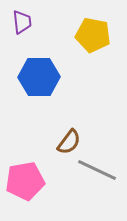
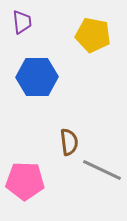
blue hexagon: moved 2 px left
brown semicircle: rotated 44 degrees counterclockwise
gray line: moved 5 px right
pink pentagon: rotated 12 degrees clockwise
